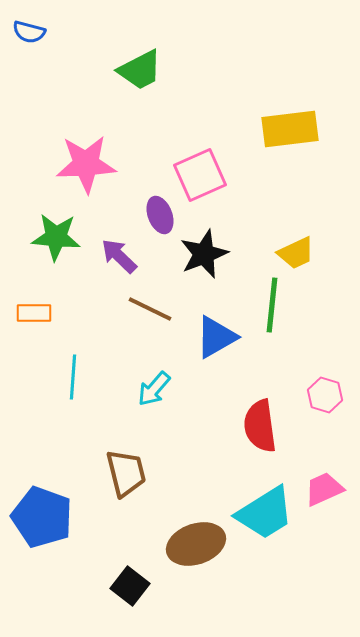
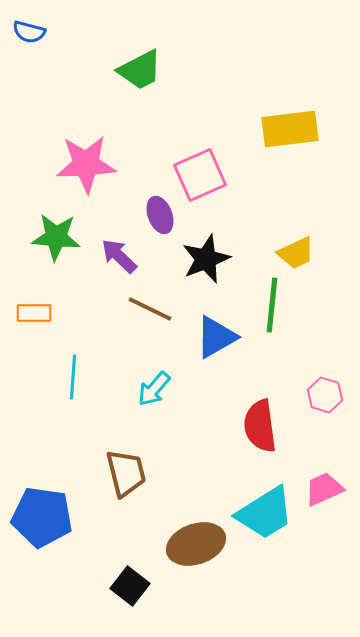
black star: moved 2 px right, 5 px down
blue pentagon: rotated 12 degrees counterclockwise
